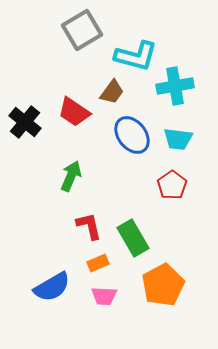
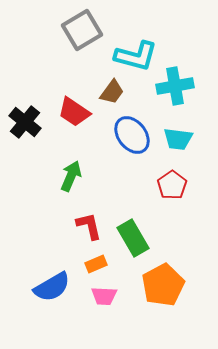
orange rectangle: moved 2 px left, 1 px down
